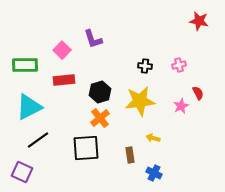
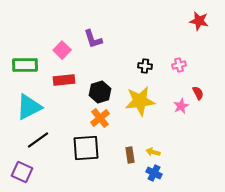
yellow arrow: moved 14 px down
